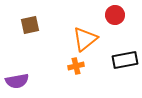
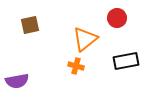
red circle: moved 2 px right, 3 px down
black rectangle: moved 1 px right, 1 px down
orange cross: rotated 28 degrees clockwise
